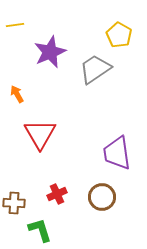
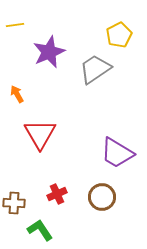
yellow pentagon: rotated 15 degrees clockwise
purple star: moved 1 px left
purple trapezoid: rotated 51 degrees counterclockwise
green L-shape: rotated 16 degrees counterclockwise
